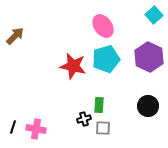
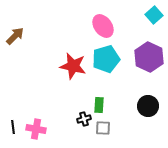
black line: rotated 24 degrees counterclockwise
